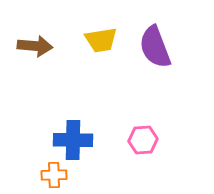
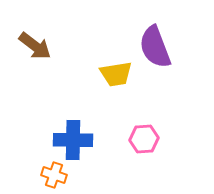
yellow trapezoid: moved 15 px right, 34 px down
brown arrow: rotated 32 degrees clockwise
pink hexagon: moved 1 px right, 1 px up
orange cross: rotated 20 degrees clockwise
